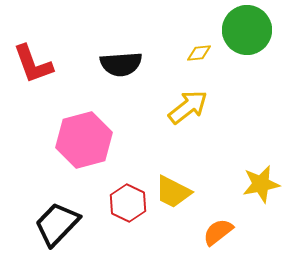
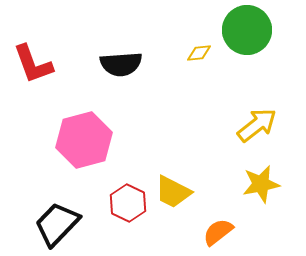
yellow arrow: moved 69 px right, 18 px down
